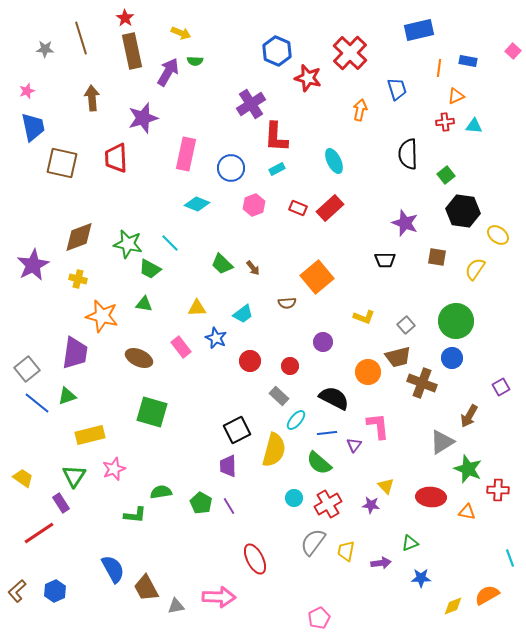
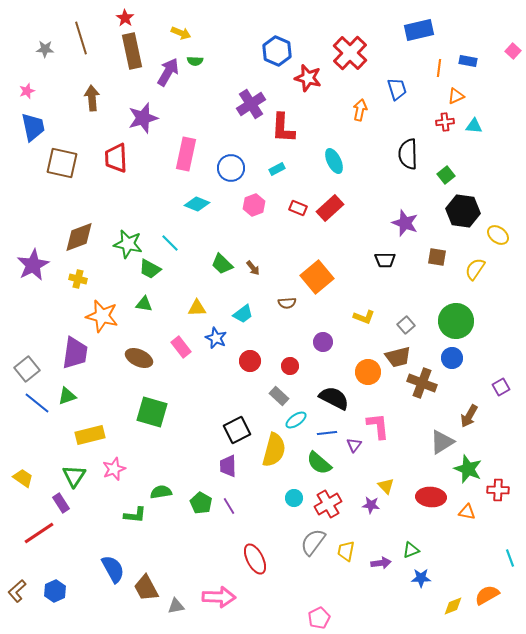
red L-shape at (276, 137): moved 7 px right, 9 px up
cyan ellipse at (296, 420): rotated 15 degrees clockwise
green triangle at (410, 543): moved 1 px right, 7 px down
